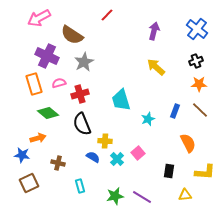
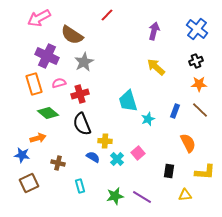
cyan trapezoid: moved 7 px right, 1 px down
